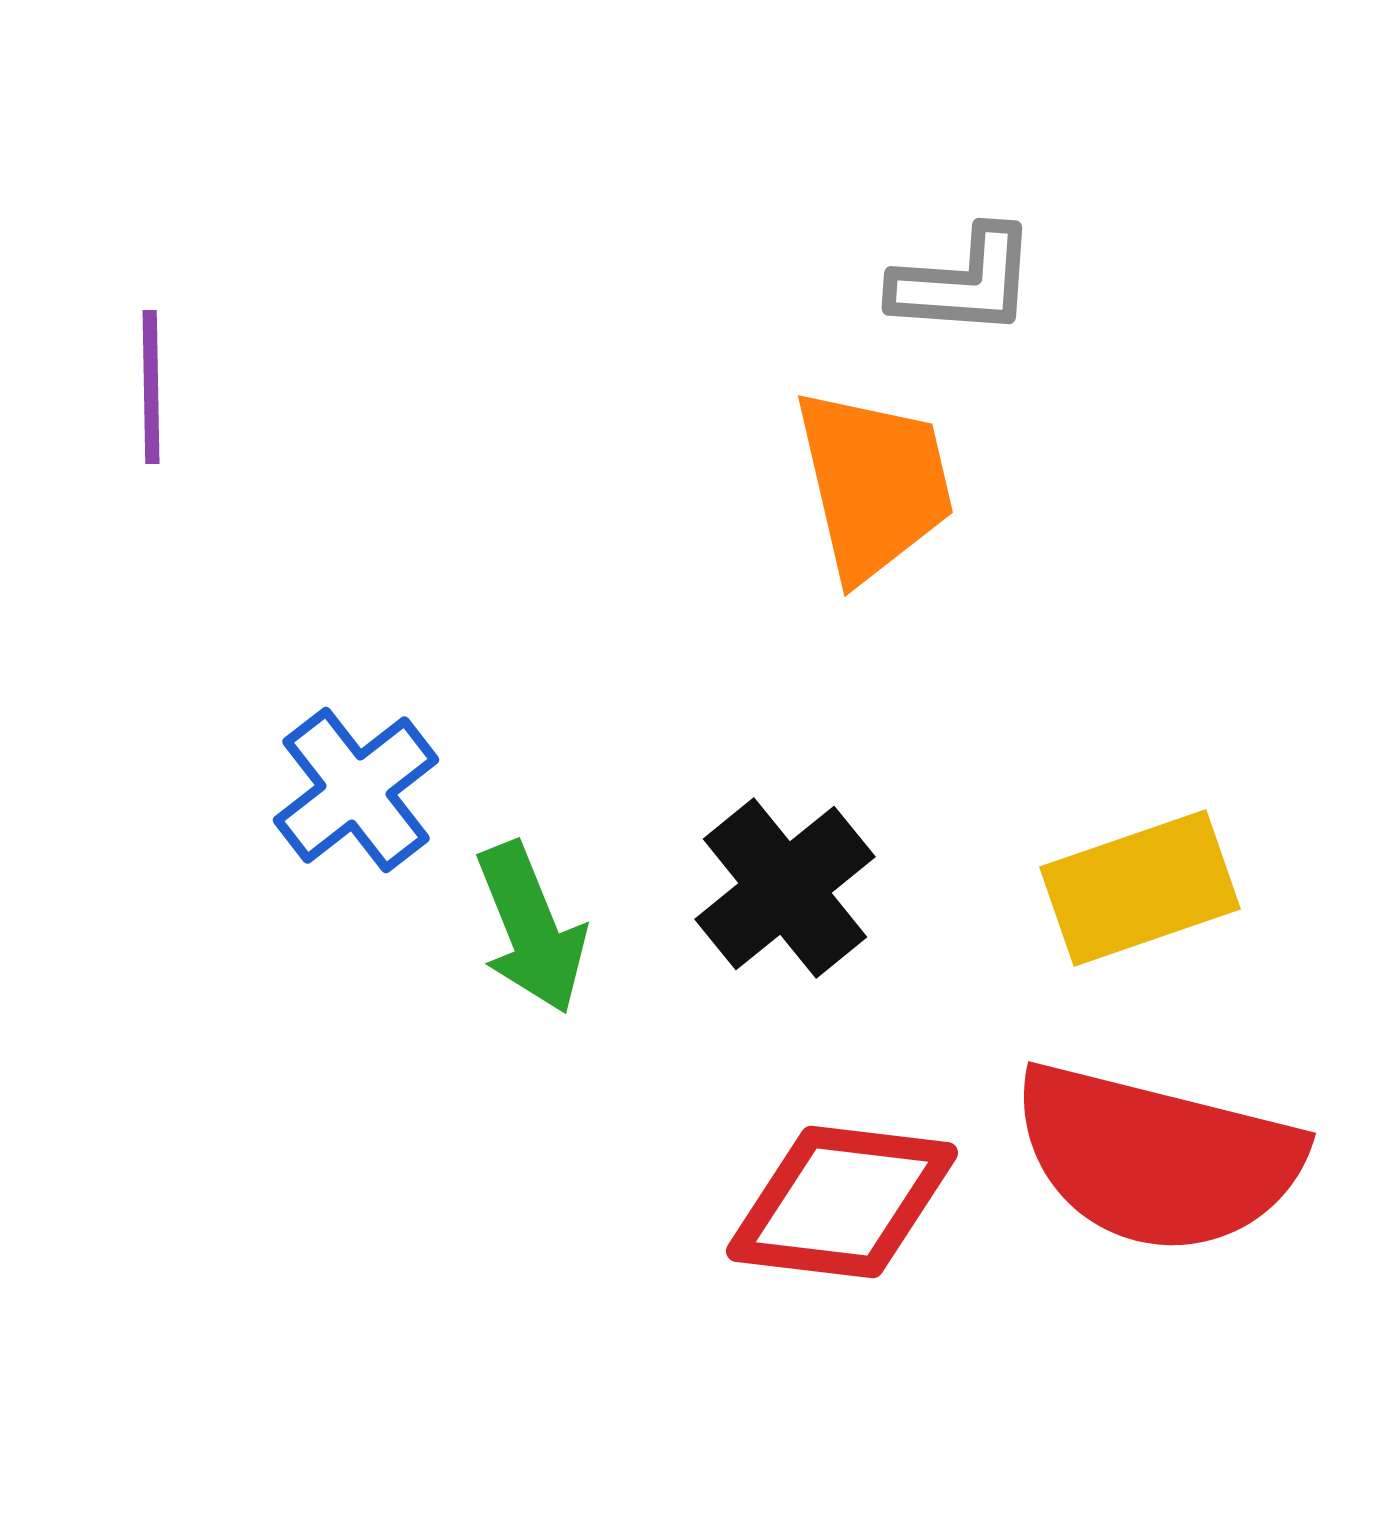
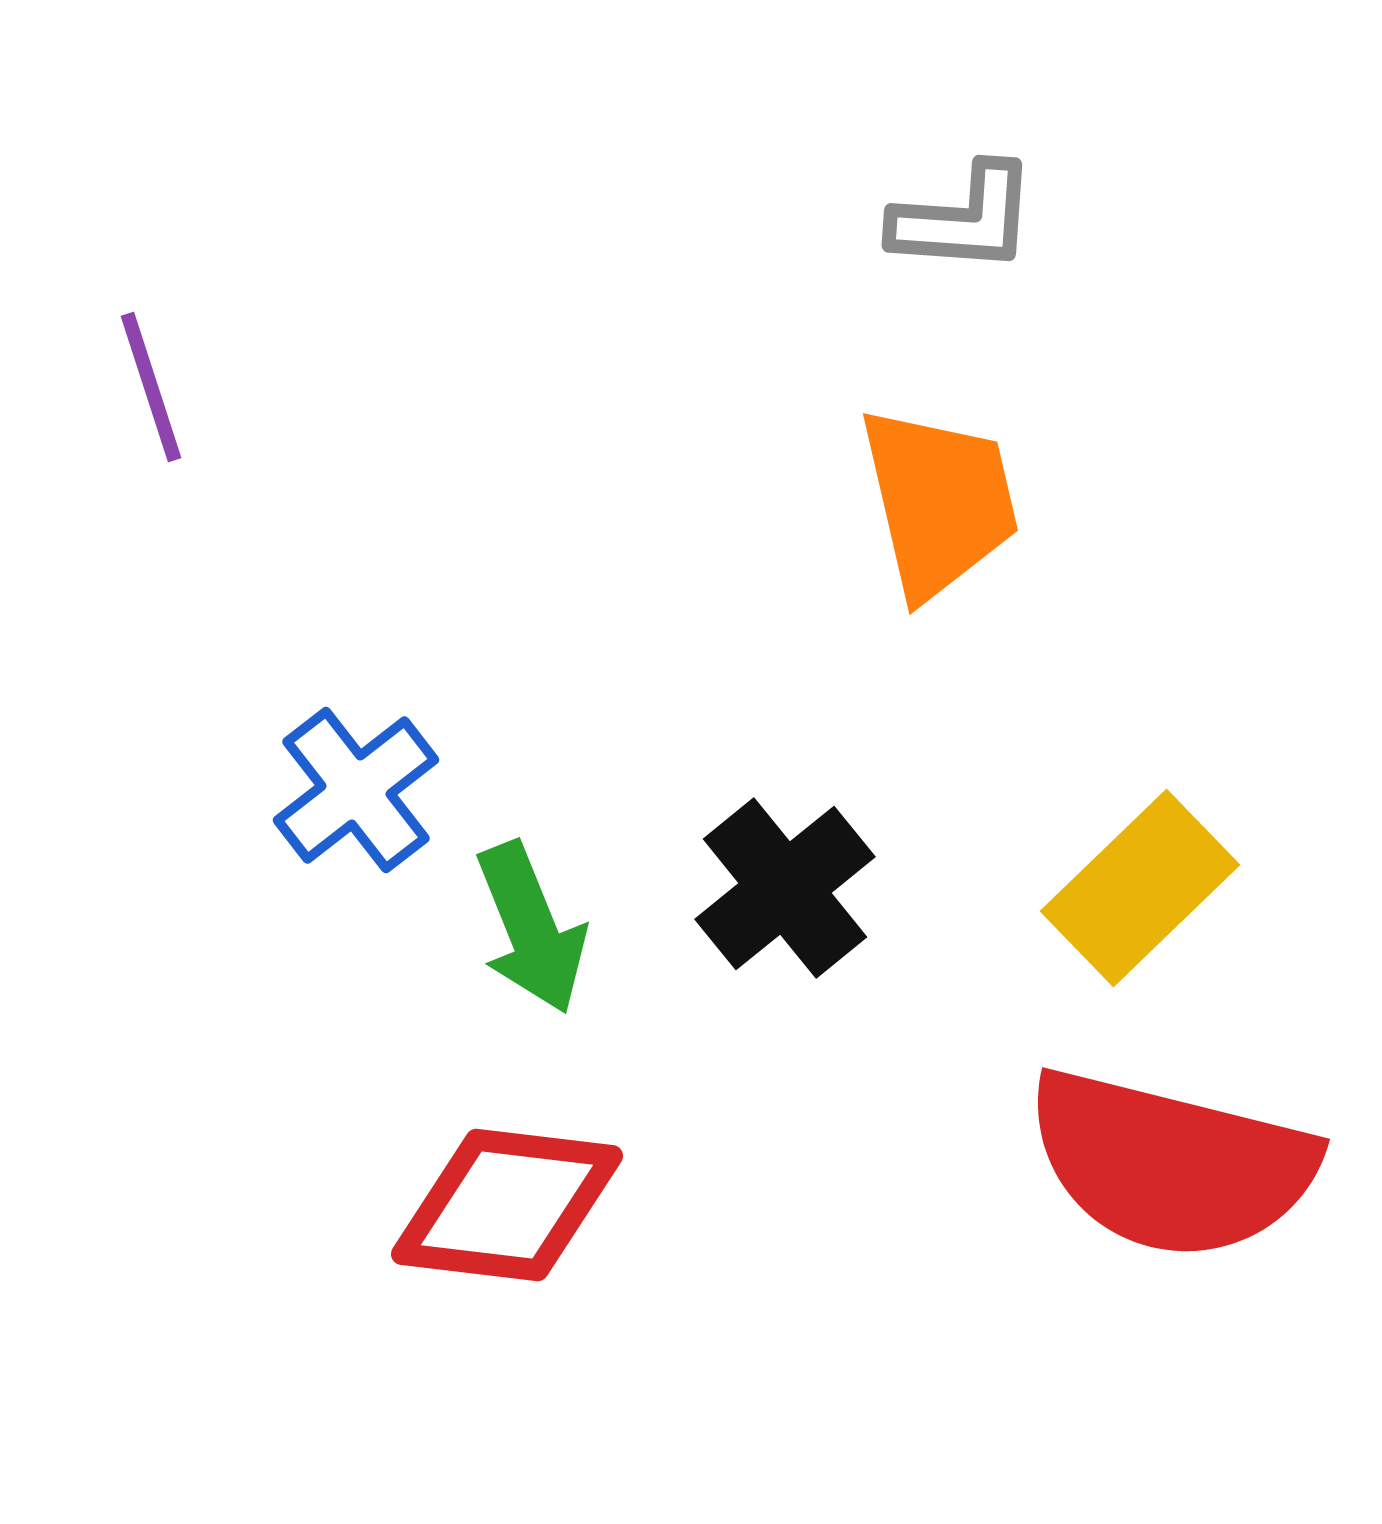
gray L-shape: moved 63 px up
purple line: rotated 17 degrees counterclockwise
orange trapezoid: moved 65 px right, 18 px down
yellow rectangle: rotated 25 degrees counterclockwise
red semicircle: moved 14 px right, 6 px down
red diamond: moved 335 px left, 3 px down
